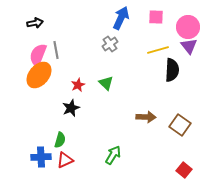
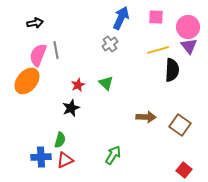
orange ellipse: moved 12 px left, 6 px down
